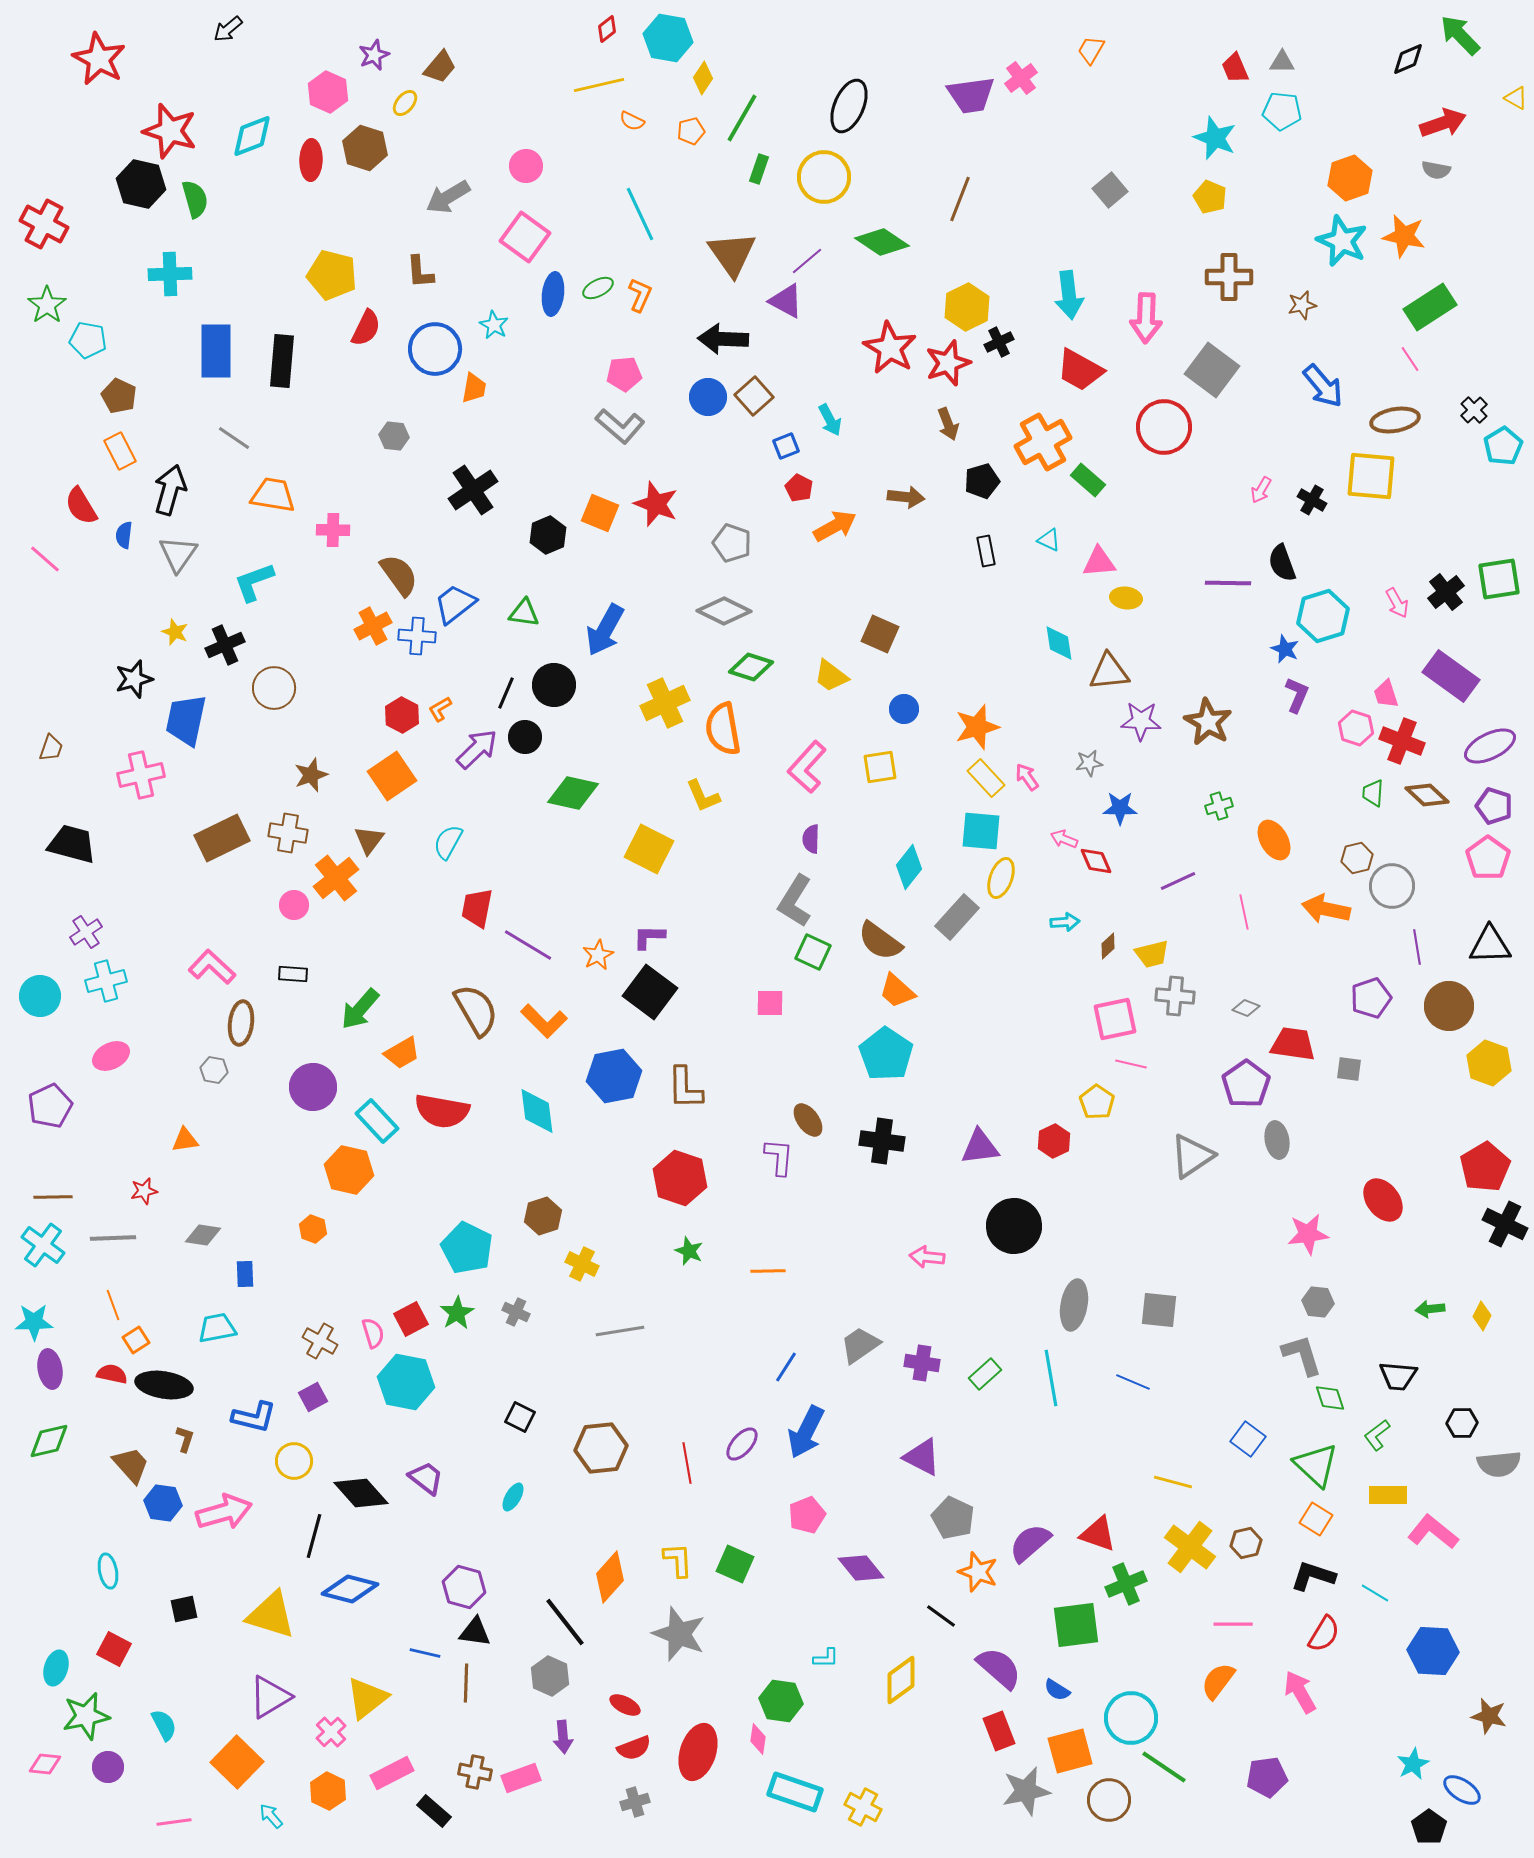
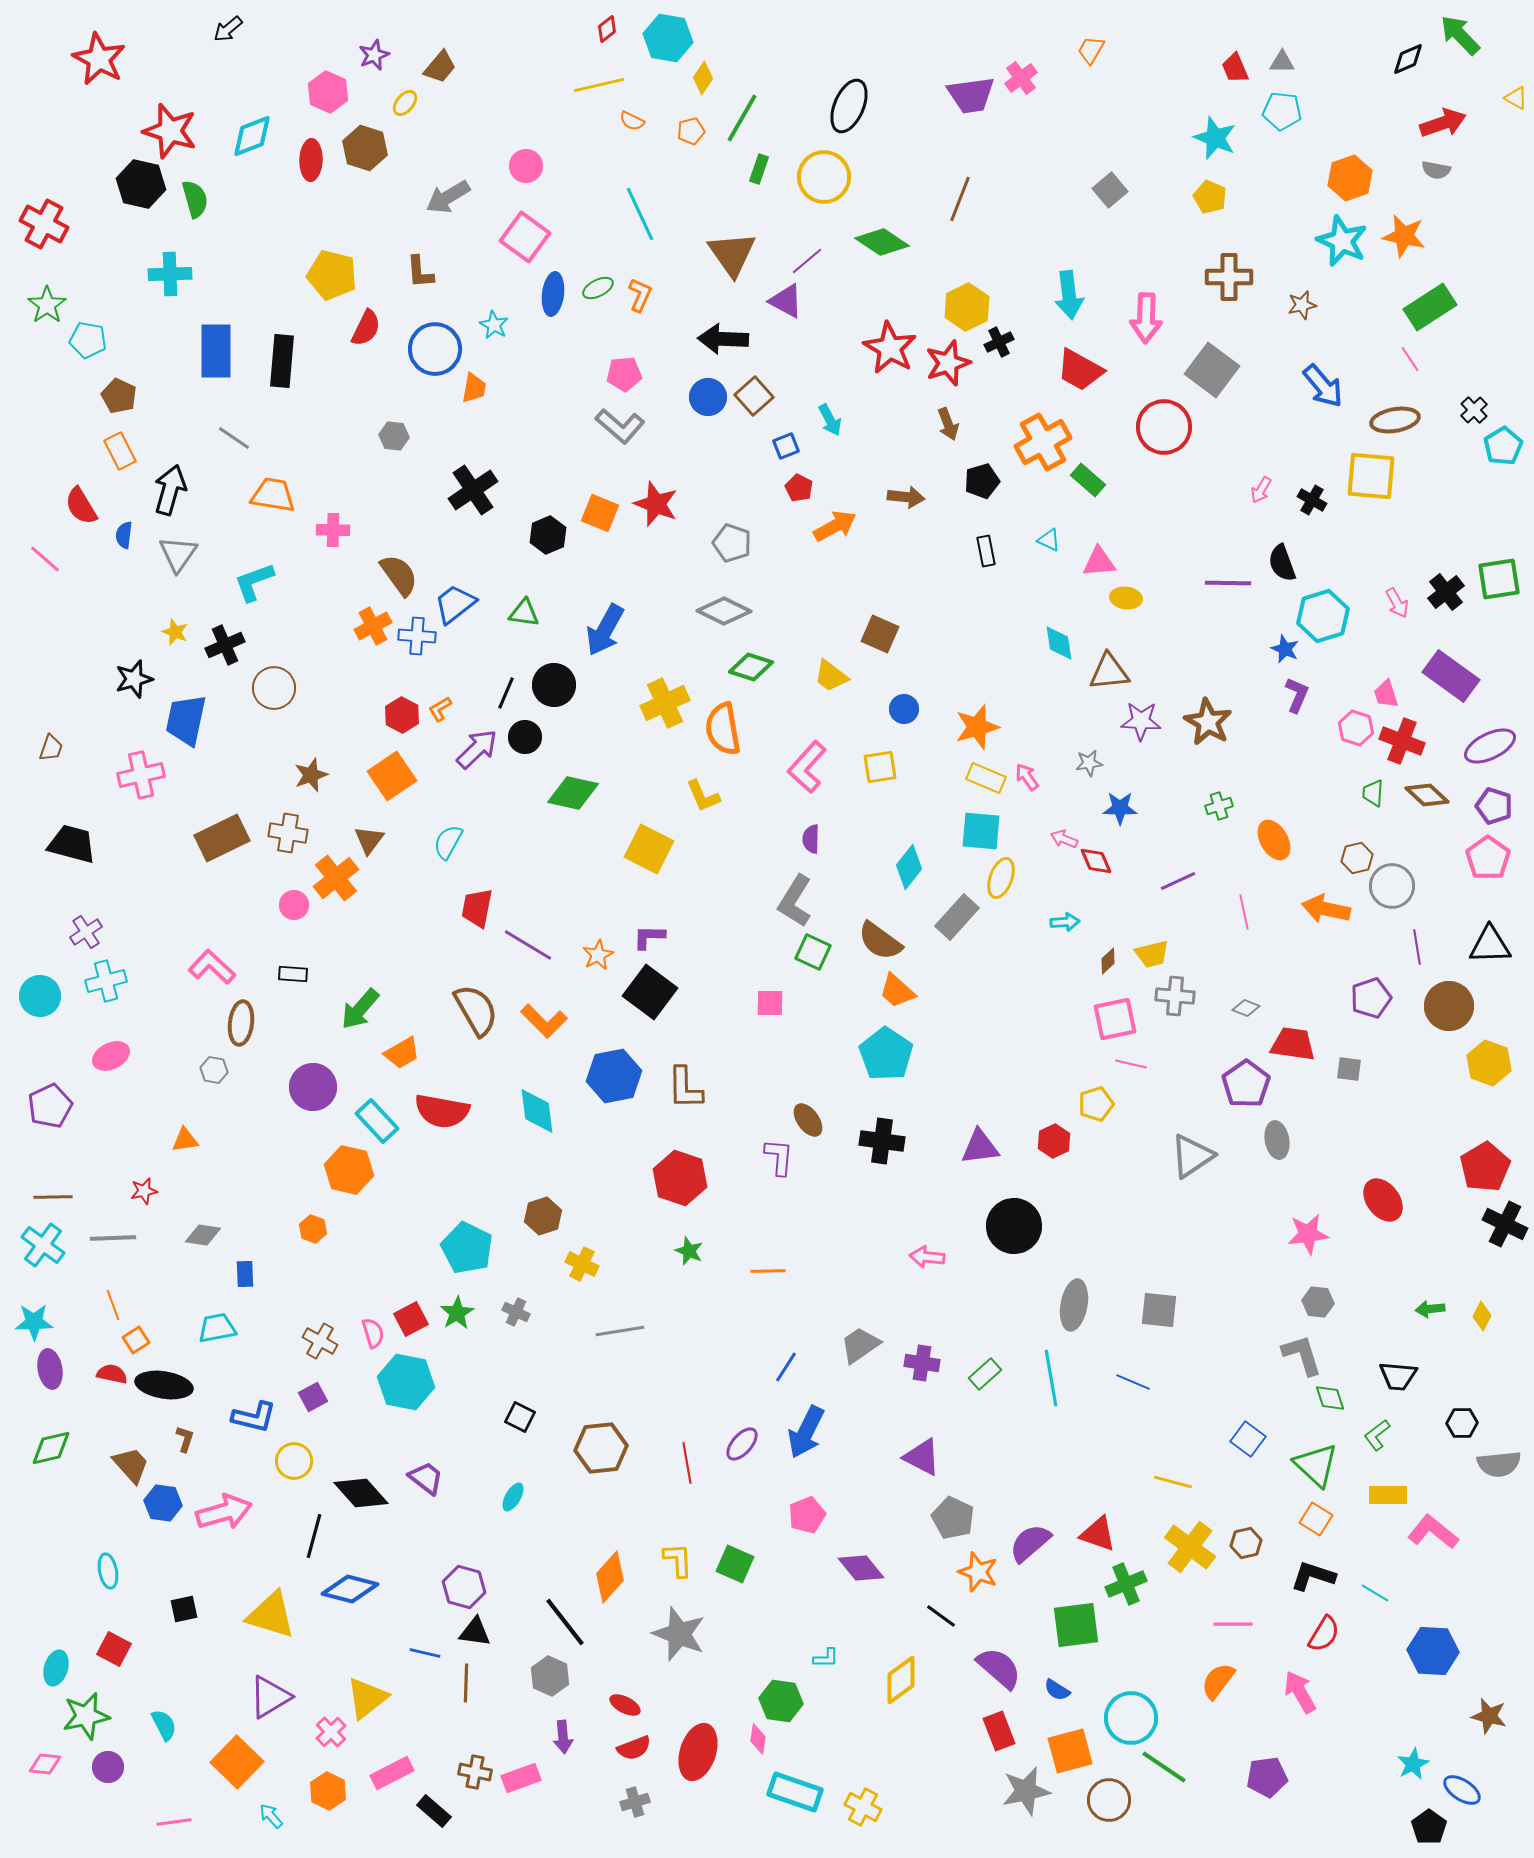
yellow rectangle at (986, 778): rotated 24 degrees counterclockwise
brown diamond at (1108, 946): moved 15 px down
yellow pentagon at (1097, 1102): moved 1 px left, 2 px down; rotated 20 degrees clockwise
green diamond at (49, 1441): moved 2 px right, 7 px down
